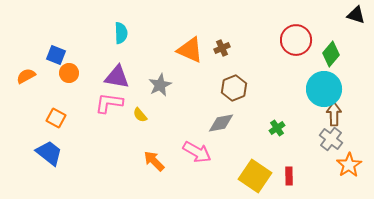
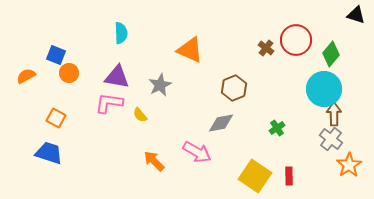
brown cross: moved 44 px right; rotated 28 degrees counterclockwise
blue trapezoid: rotated 20 degrees counterclockwise
